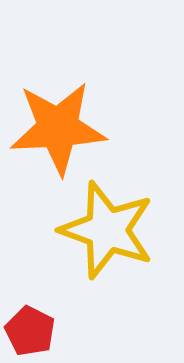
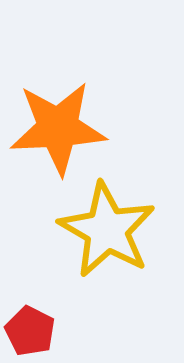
yellow star: rotated 10 degrees clockwise
